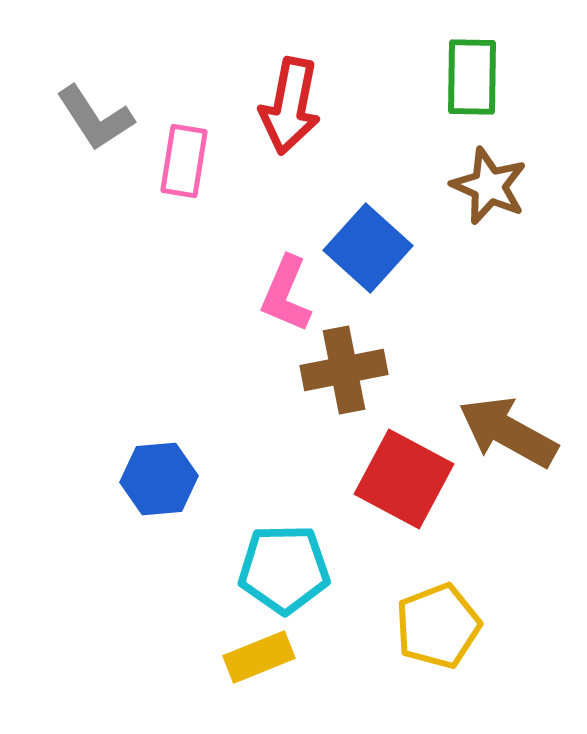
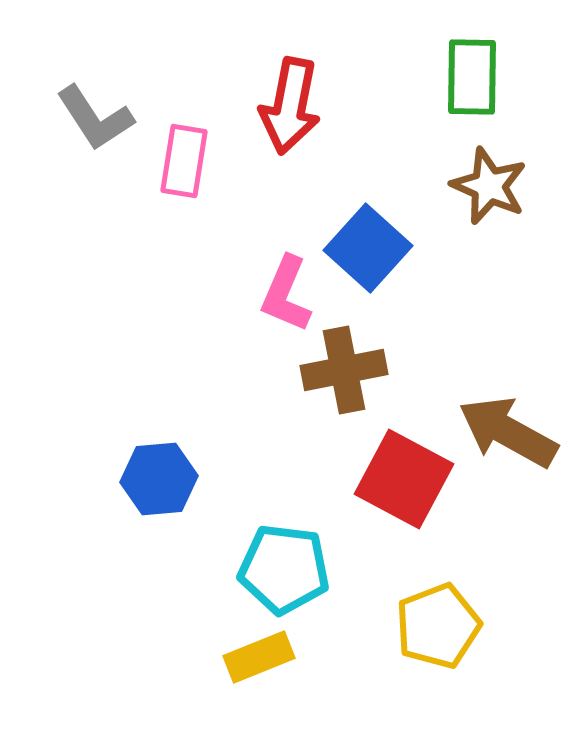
cyan pentagon: rotated 8 degrees clockwise
